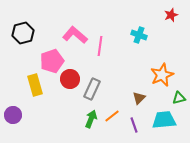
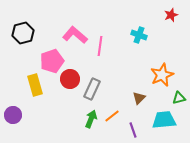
purple line: moved 1 px left, 5 px down
